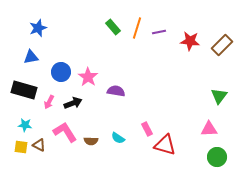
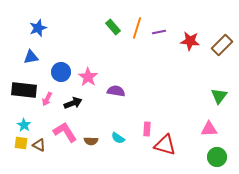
black rectangle: rotated 10 degrees counterclockwise
pink arrow: moved 2 px left, 3 px up
cyan star: moved 1 px left; rotated 24 degrees clockwise
pink rectangle: rotated 32 degrees clockwise
yellow square: moved 4 px up
